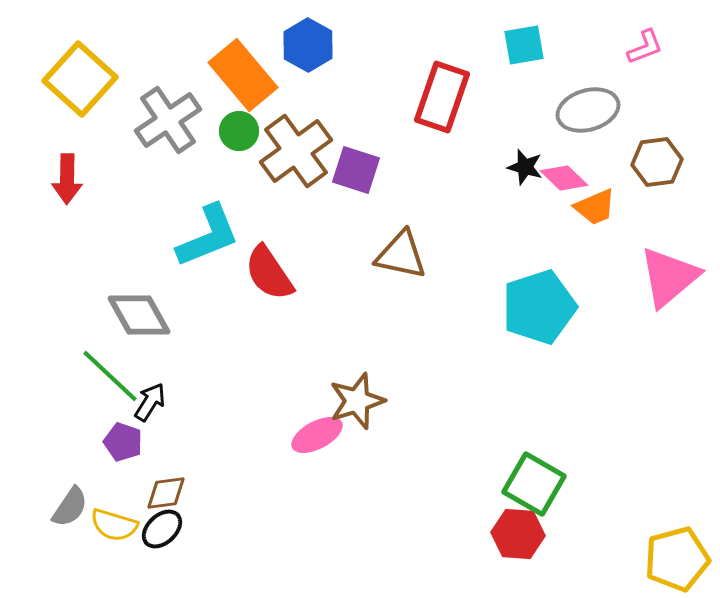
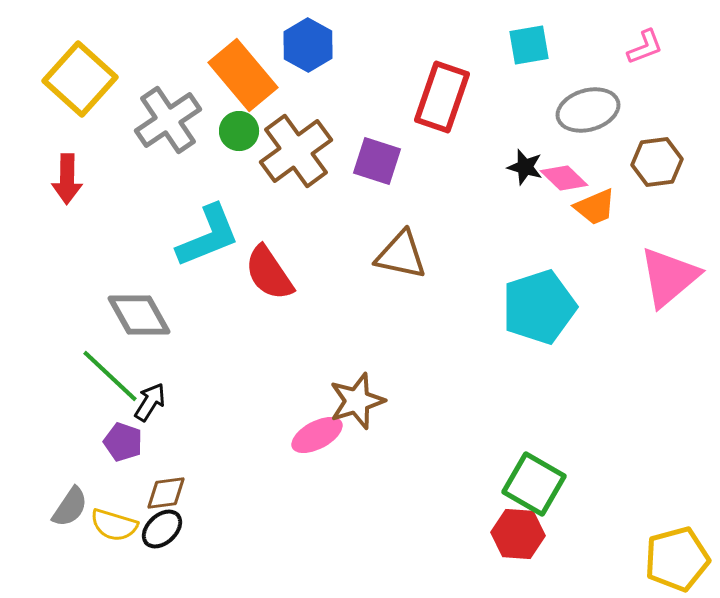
cyan square: moved 5 px right
purple square: moved 21 px right, 9 px up
